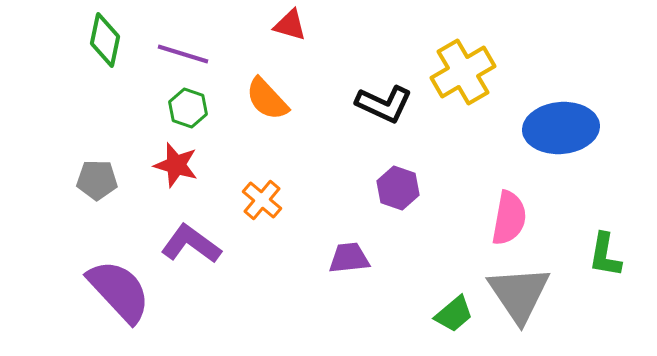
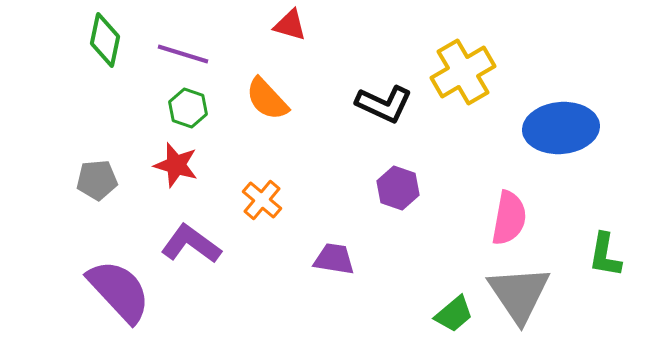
gray pentagon: rotated 6 degrees counterclockwise
purple trapezoid: moved 15 px left, 1 px down; rotated 15 degrees clockwise
